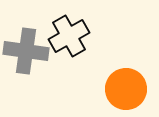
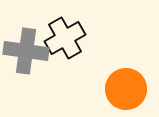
black cross: moved 4 px left, 2 px down
